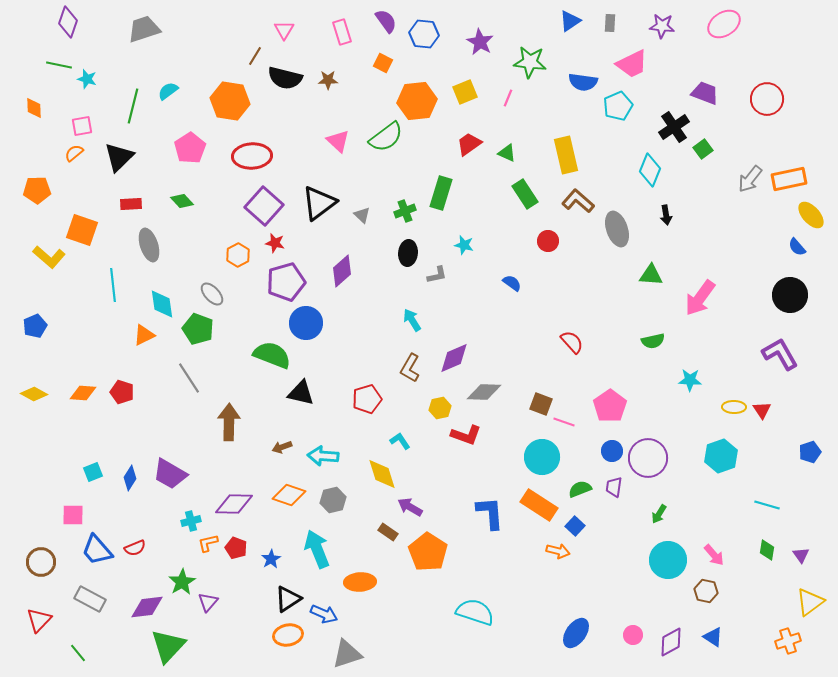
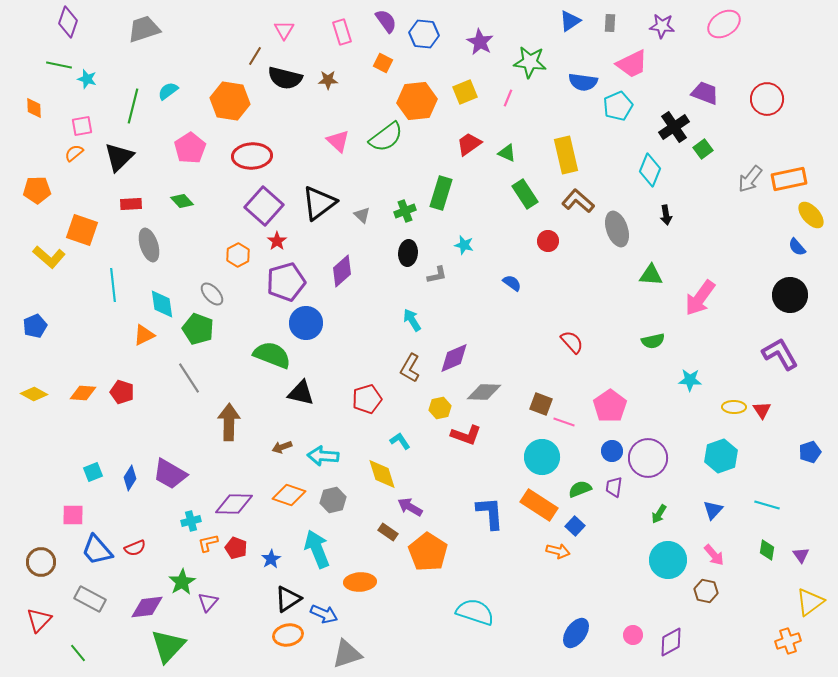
red star at (275, 243): moved 2 px right, 2 px up; rotated 24 degrees clockwise
blue triangle at (713, 637): moved 127 px up; rotated 40 degrees clockwise
